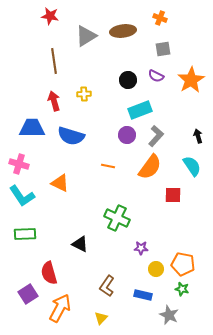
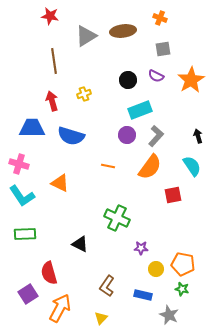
yellow cross: rotated 16 degrees counterclockwise
red arrow: moved 2 px left
red square: rotated 12 degrees counterclockwise
